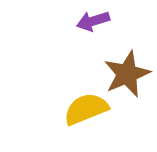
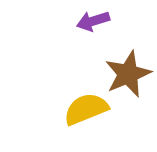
brown star: moved 1 px right
